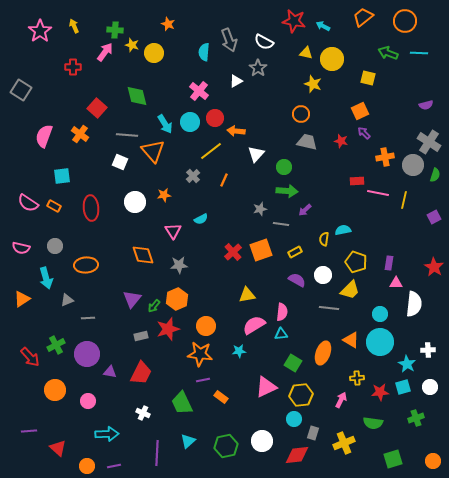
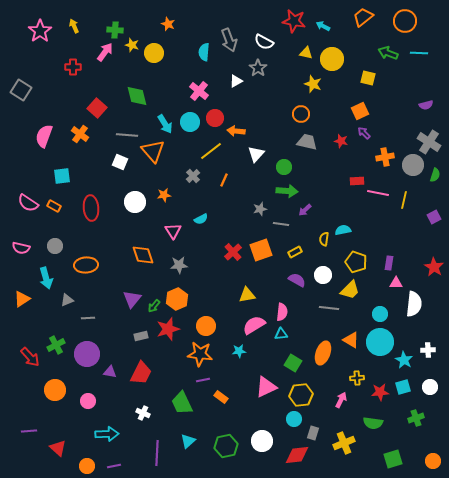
cyan star at (407, 364): moved 3 px left, 4 px up
